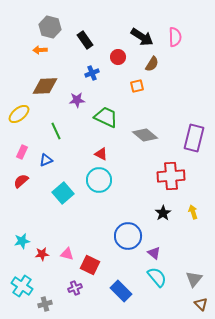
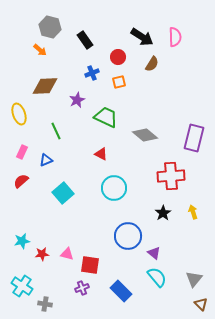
orange arrow: rotated 136 degrees counterclockwise
orange square: moved 18 px left, 4 px up
purple star: rotated 21 degrees counterclockwise
yellow ellipse: rotated 70 degrees counterclockwise
cyan circle: moved 15 px right, 8 px down
red square: rotated 18 degrees counterclockwise
purple cross: moved 7 px right
gray cross: rotated 24 degrees clockwise
